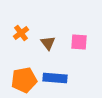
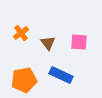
blue rectangle: moved 6 px right, 3 px up; rotated 20 degrees clockwise
